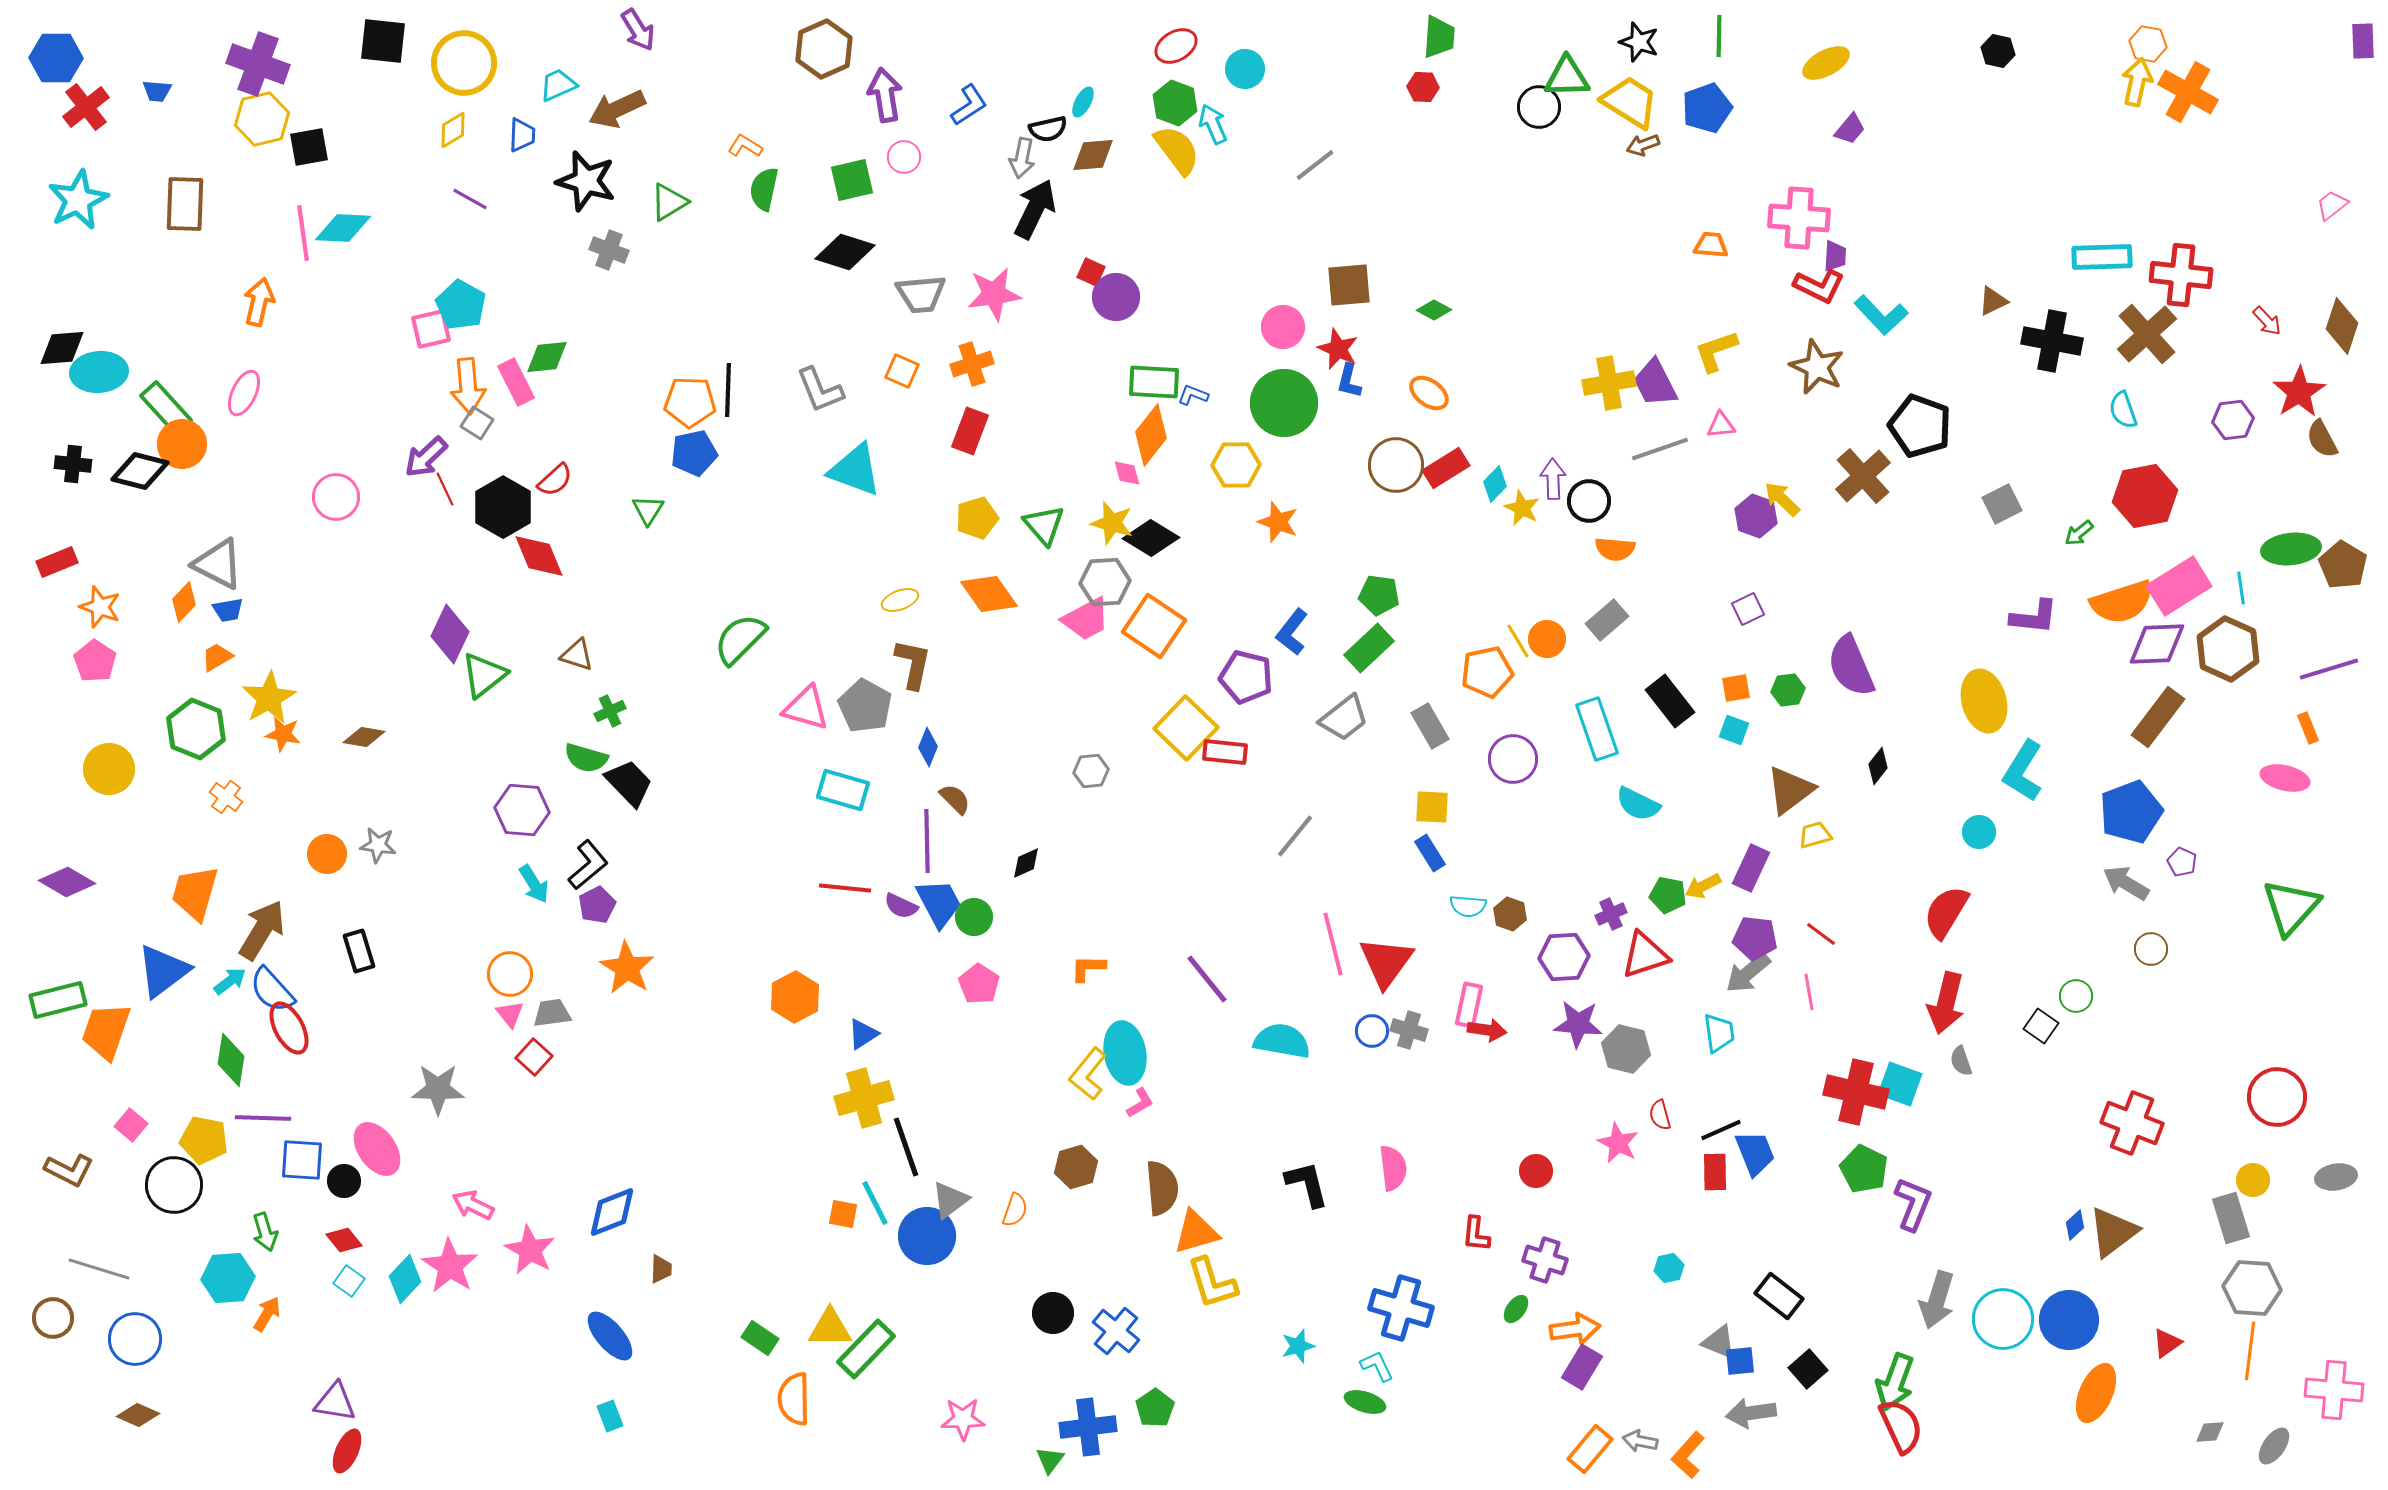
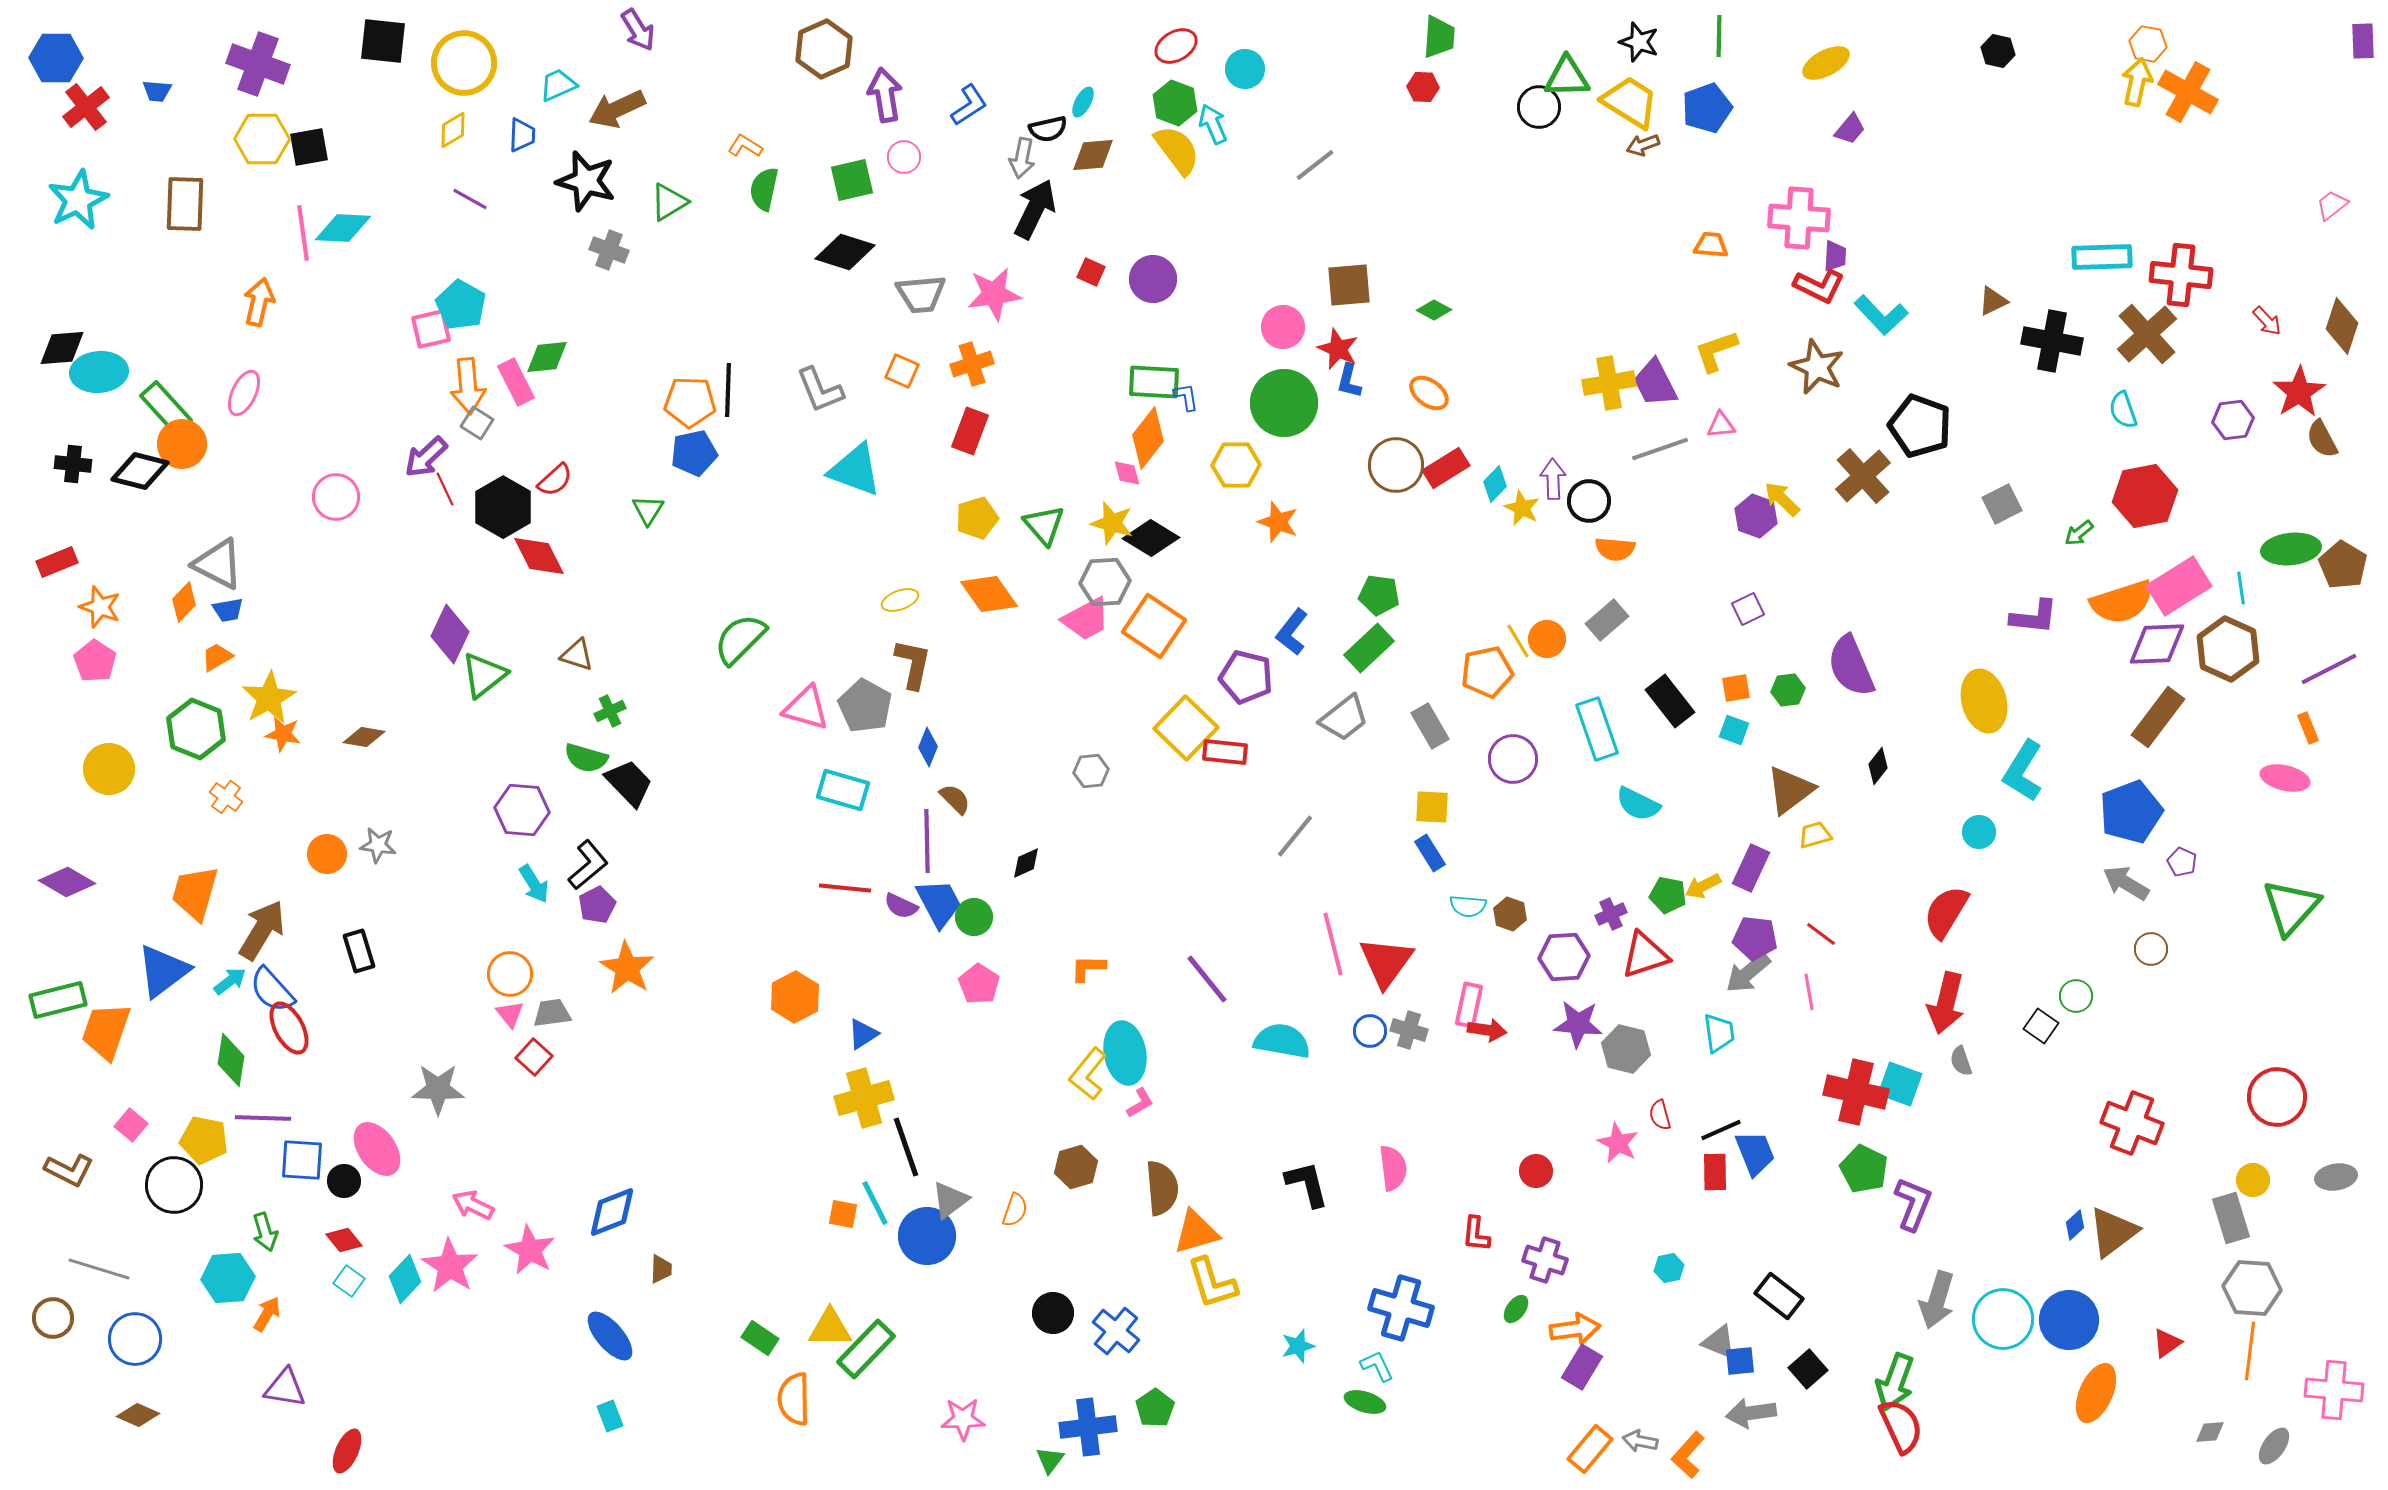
yellow hexagon at (262, 119): moved 20 px down; rotated 14 degrees clockwise
purple circle at (1116, 297): moved 37 px right, 18 px up
blue L-shape at (1193, 395): moved 7 px left, 2 px down; rotated 60 degrees clockwise
orange diamond at (1151, 435): moved 3 px left, 3 px down
red diamond at (539, 556): rotated 4 degrees counterclockwise
purple line at (2329, 669): rotated 10 degrees counterclockwise
blue circle at (1372, 1031): moved 2 px left
purple triangle at (335, 1402): moved 50 px left, 14 px up
